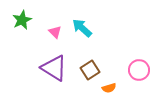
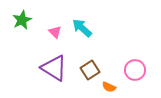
pink circle: moved 4 px left
orange semicircle: moved 1 px up; rotated 40 degrees clockwise
